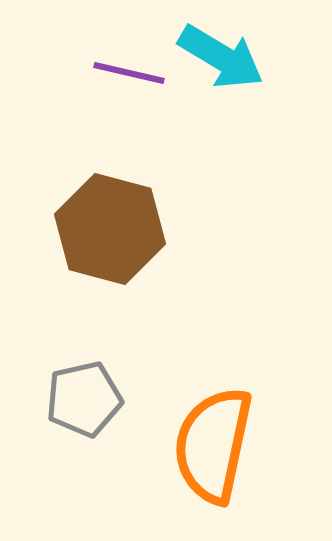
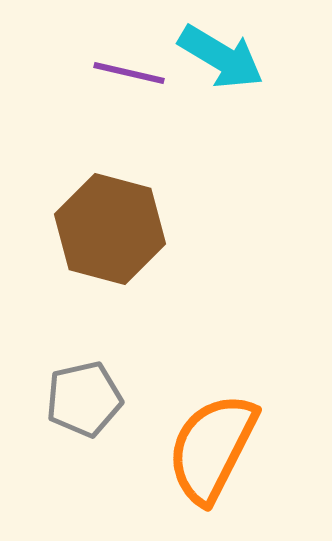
orange semicircle: moved 1 px left, 3 px down; rotated 15 degrees clockwise
